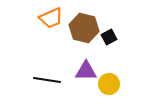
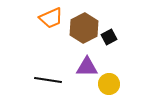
brown hexagon: rotated 20 degrees clockwise
purple triangle: moved 1 px right, 4 px up
black line: moved 1 px right
